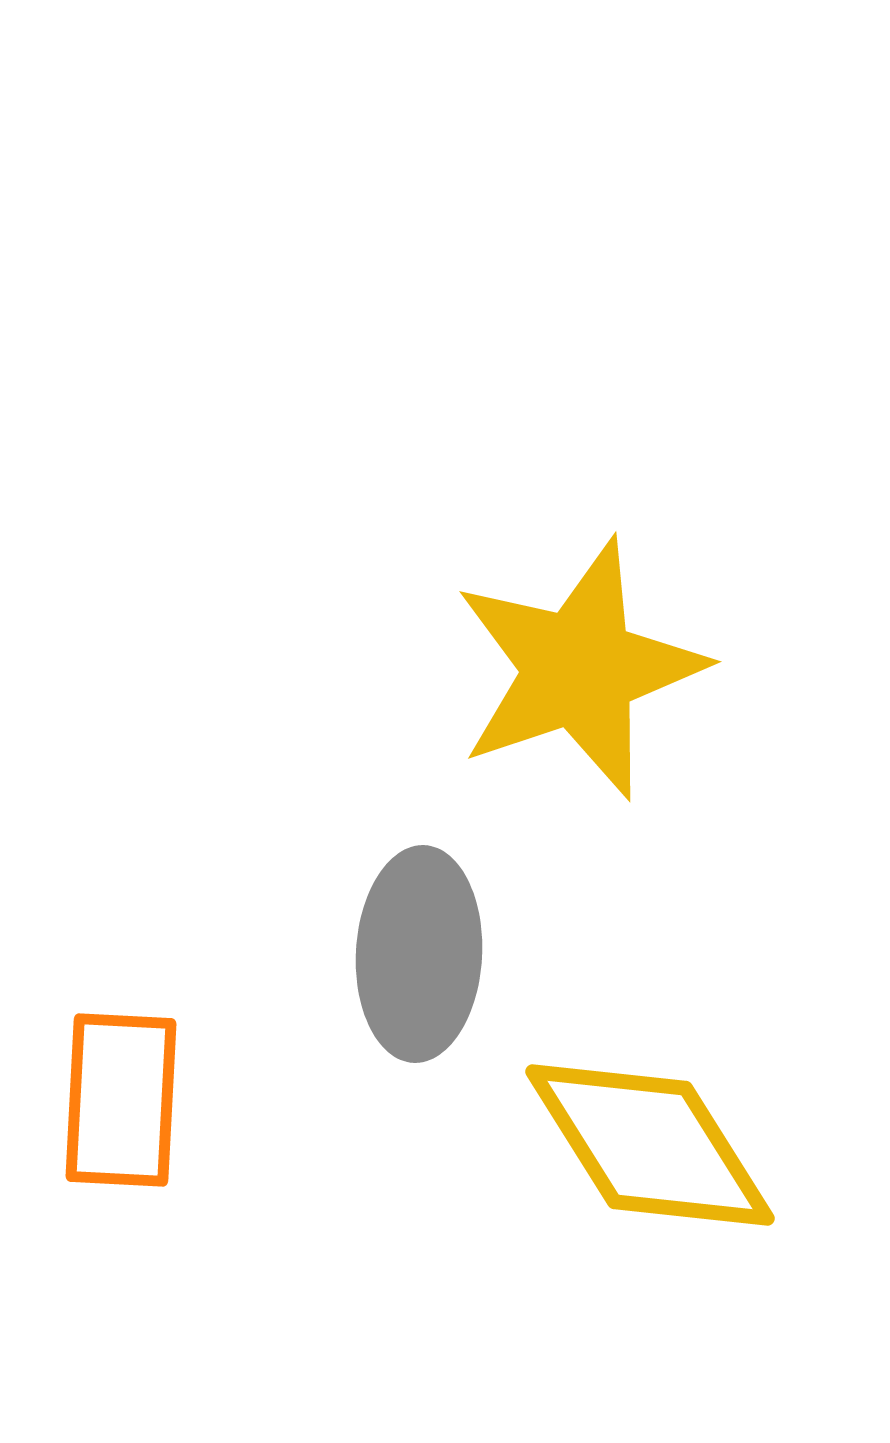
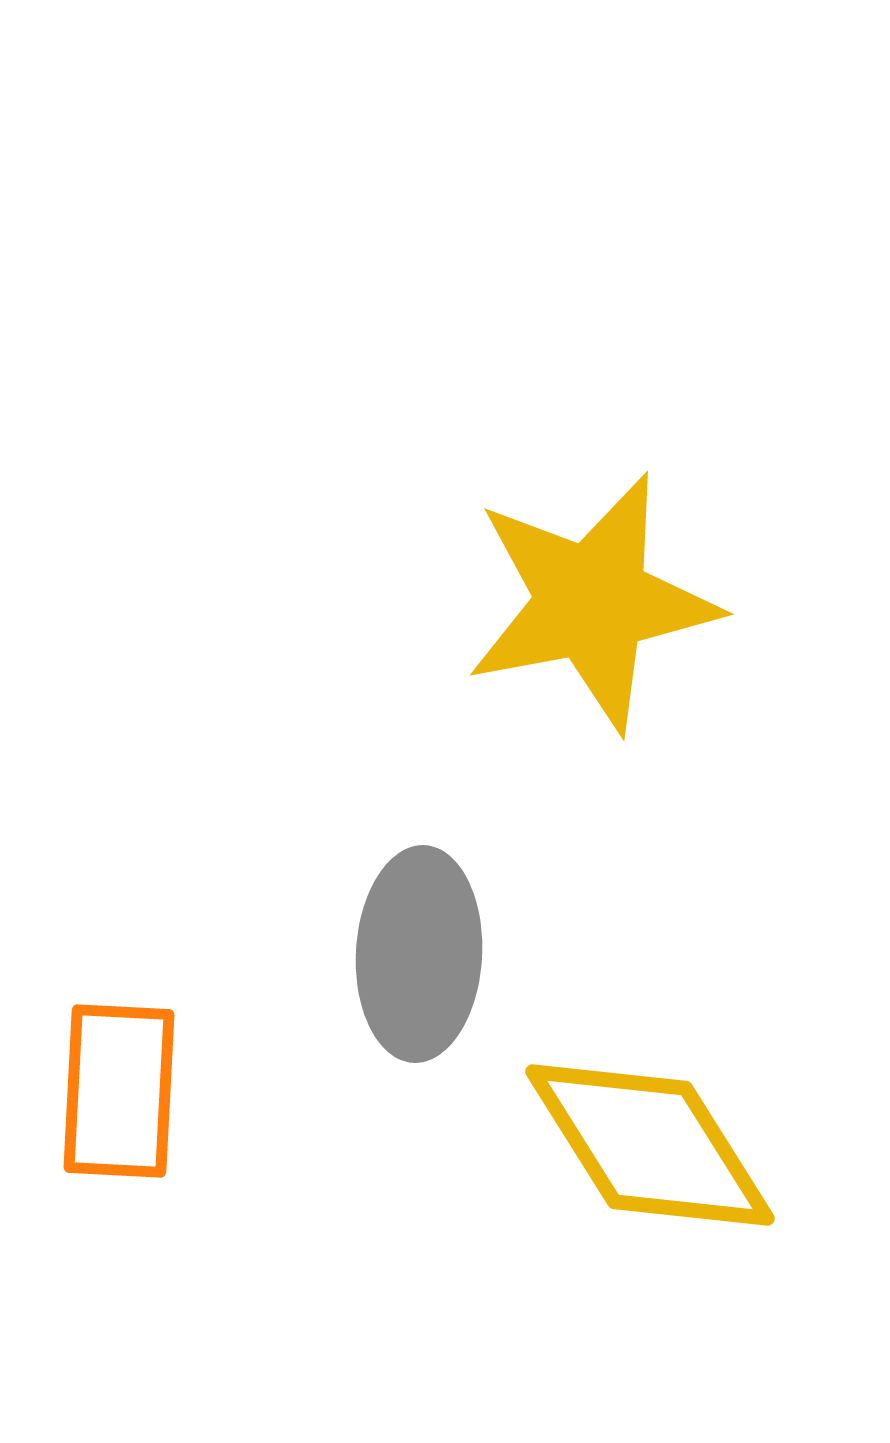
yellow star: moved 13 px right, 67 px up; rotated 8 degrees clockwise
orange rectangle: moved 2 px left, 9 px up
